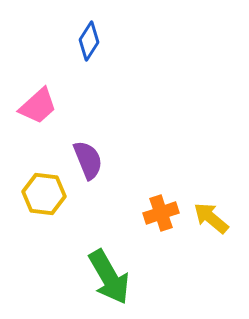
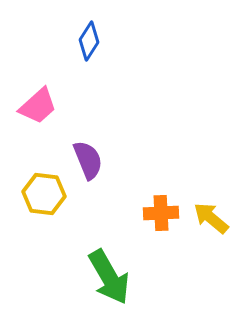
orange cross: rotated 16 degrees clockwise
